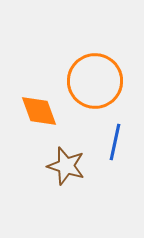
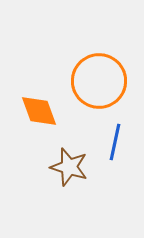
orange circle: moved 4 px right
brown star: moved 3 px right, 1 px down
